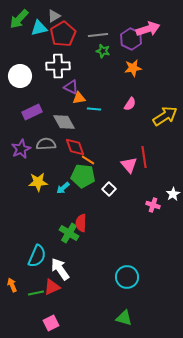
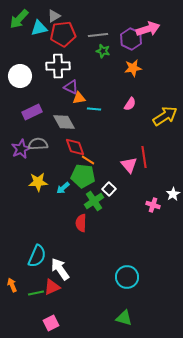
red pentagon: rotated 25 degrees clockwise
gray semicircle: moved 8 px left
green cross: moved 25 px right, 32 px up; rotated 24 degrees clockwise
